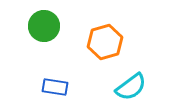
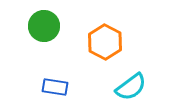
orange hexagon: rotated 16 degrees counterclockwise
